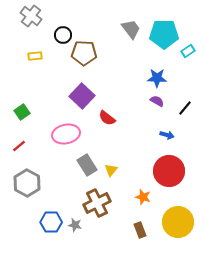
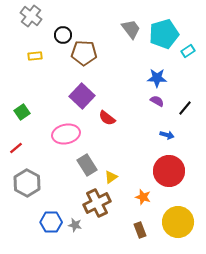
cyan pentagon: rotated 16 degrees counterclockwise
red line: moved 3 px left, 2 px down
yellow triangle: moved 7 px down; rotated 16 degrees clockwise
